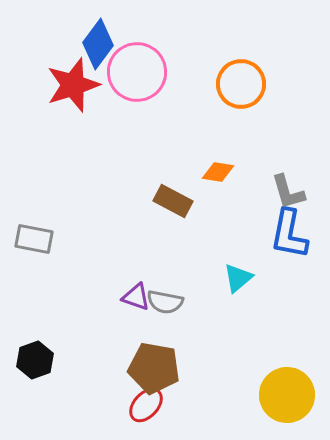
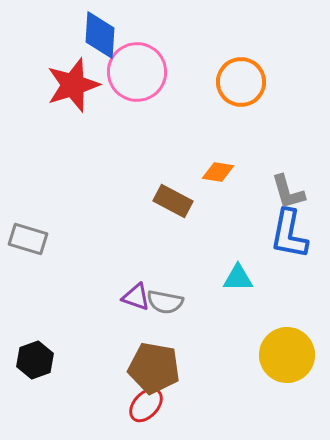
blue diamond: moved 2 px right, 9 px up; rotated 33 degrees counterclockwise
orange circle: moved 2 px up
gray rectangle: moved 6 px left; rotated 6 degrees clockwise
cyan triangle: rotated 40 degrees clockwise
yellow circle: moved 40 px up
